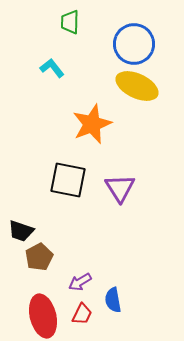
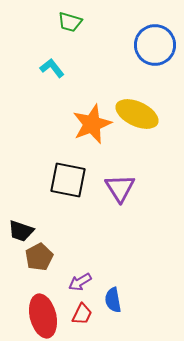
green trapezoid: rotated 75 degrees counterclockwise
blue circle: moved 21 px right, 1 px down
yellow ellipse: moved 28 px down
